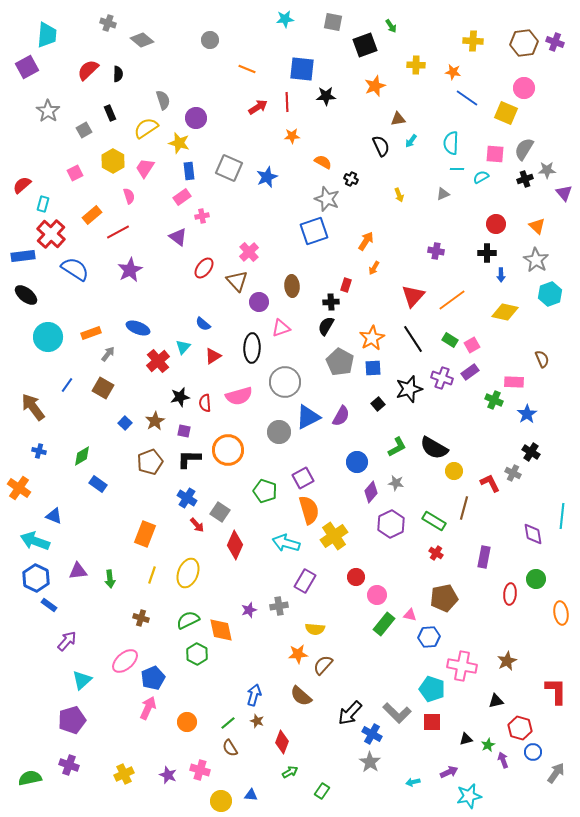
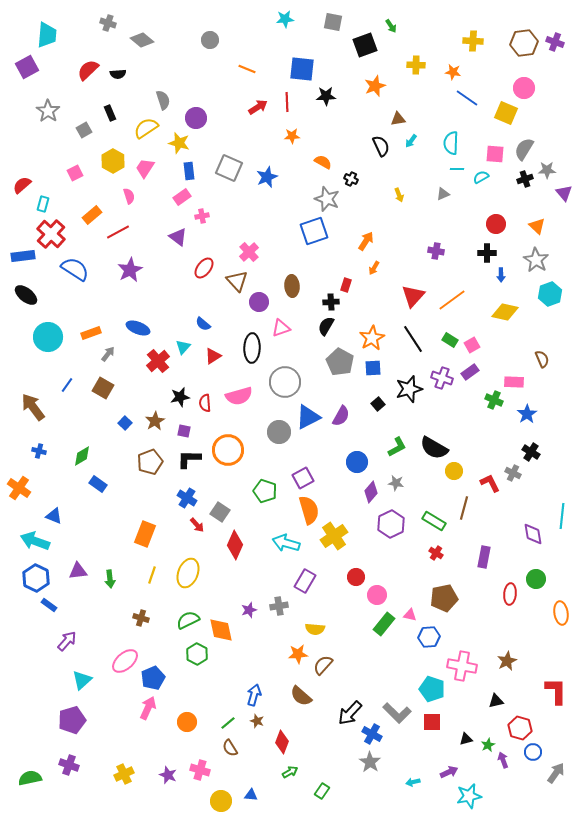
black semicircle at (118, 74): rotated 84 degrees clockwise
